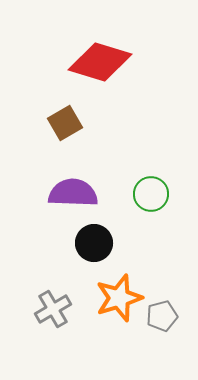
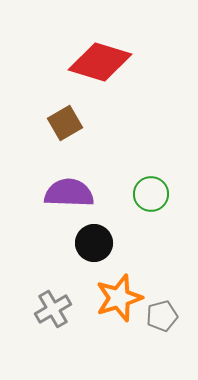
purple semicircle: moved 4 px left
